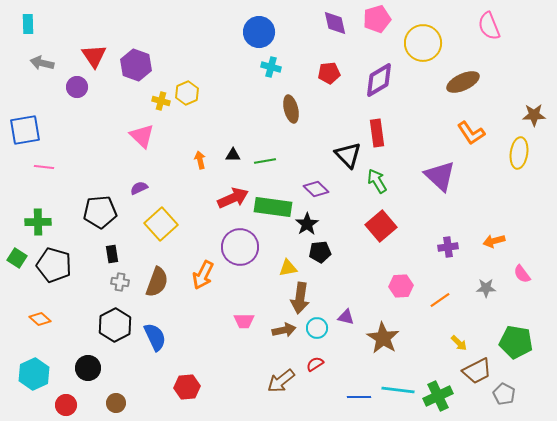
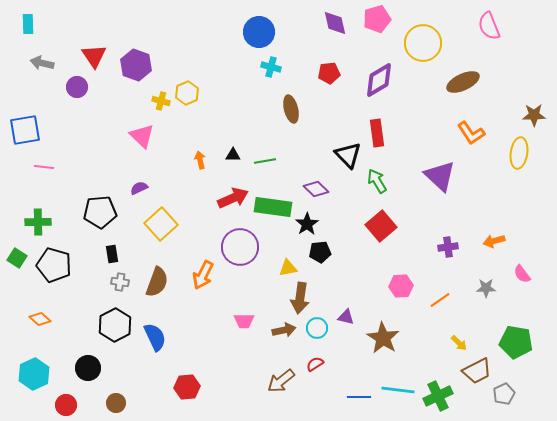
gray pentagon at (504, 394): rotated 20 degrees clockwise
